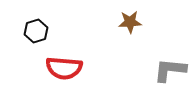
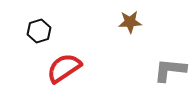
black hexagon: moved 3 px right
red semicircle: rotated 141 degrees clockwise
